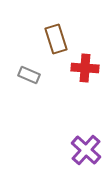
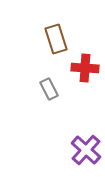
gray rectangle: moved 20 px right, 14 px down; rotated 40 degrees clockwise
